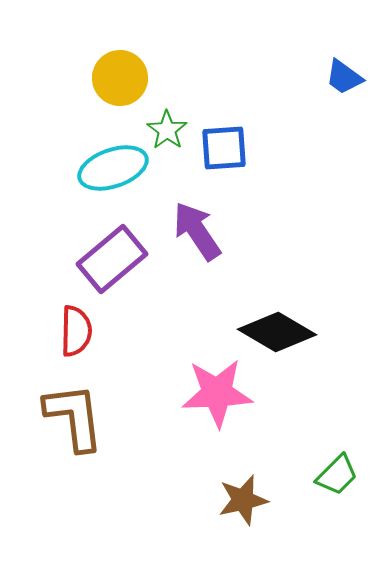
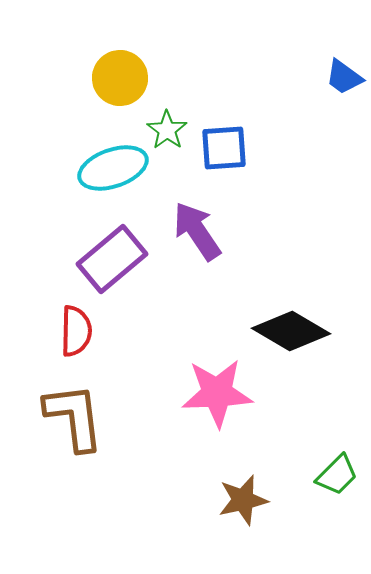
black diamond: moved 14 px right, 1 px up
